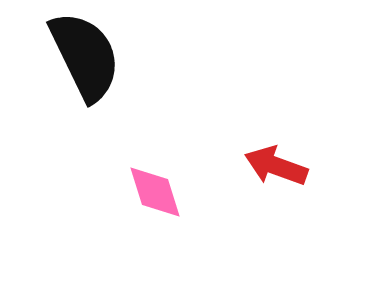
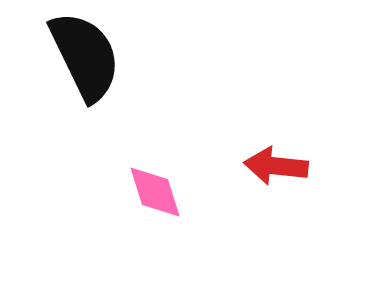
red arrow: rotated 14 degrees counterclockwise
